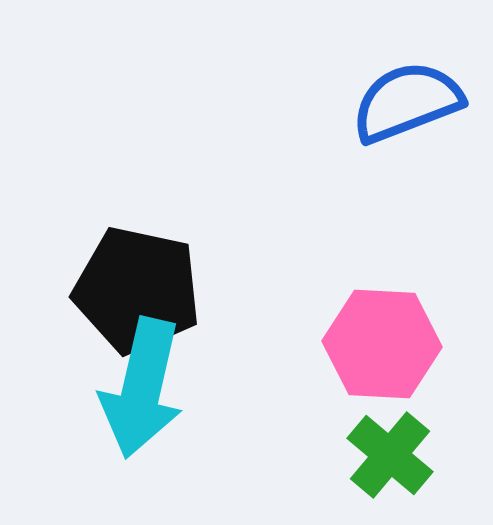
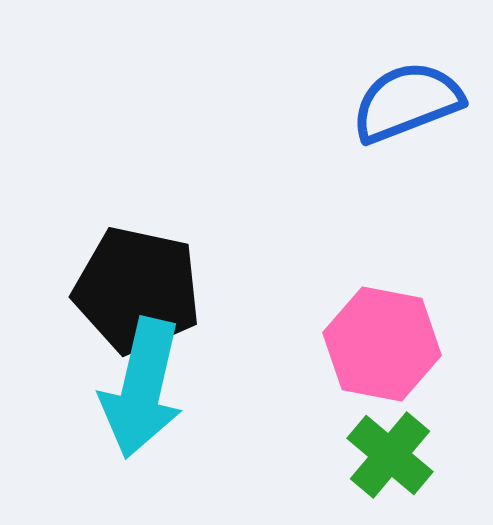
pink hexagon: rotated 8 degrees clockwise
